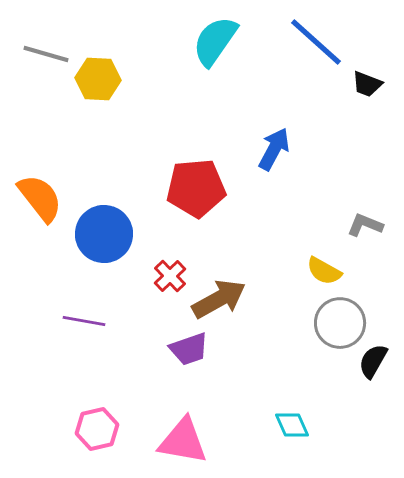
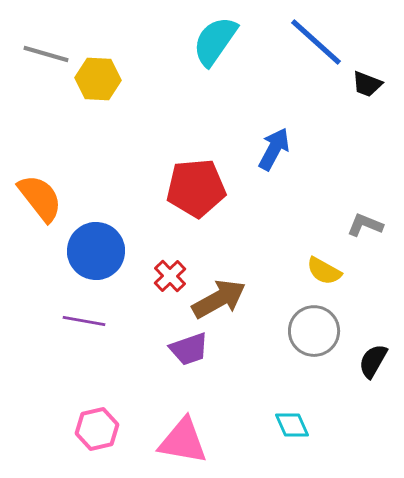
blue circle: moved 8 px left, 17 px down
gray circle: moved 26 px left, 8 px down
